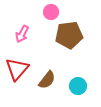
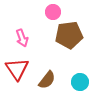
pink circle: moved 2 px right
pink arrow: moved 4 px down; rotated 48 degrees counterclockwise
red triangle: rotated 15 degrees counterclockwise
cyan circle: moved 2 px right, 4 px up
